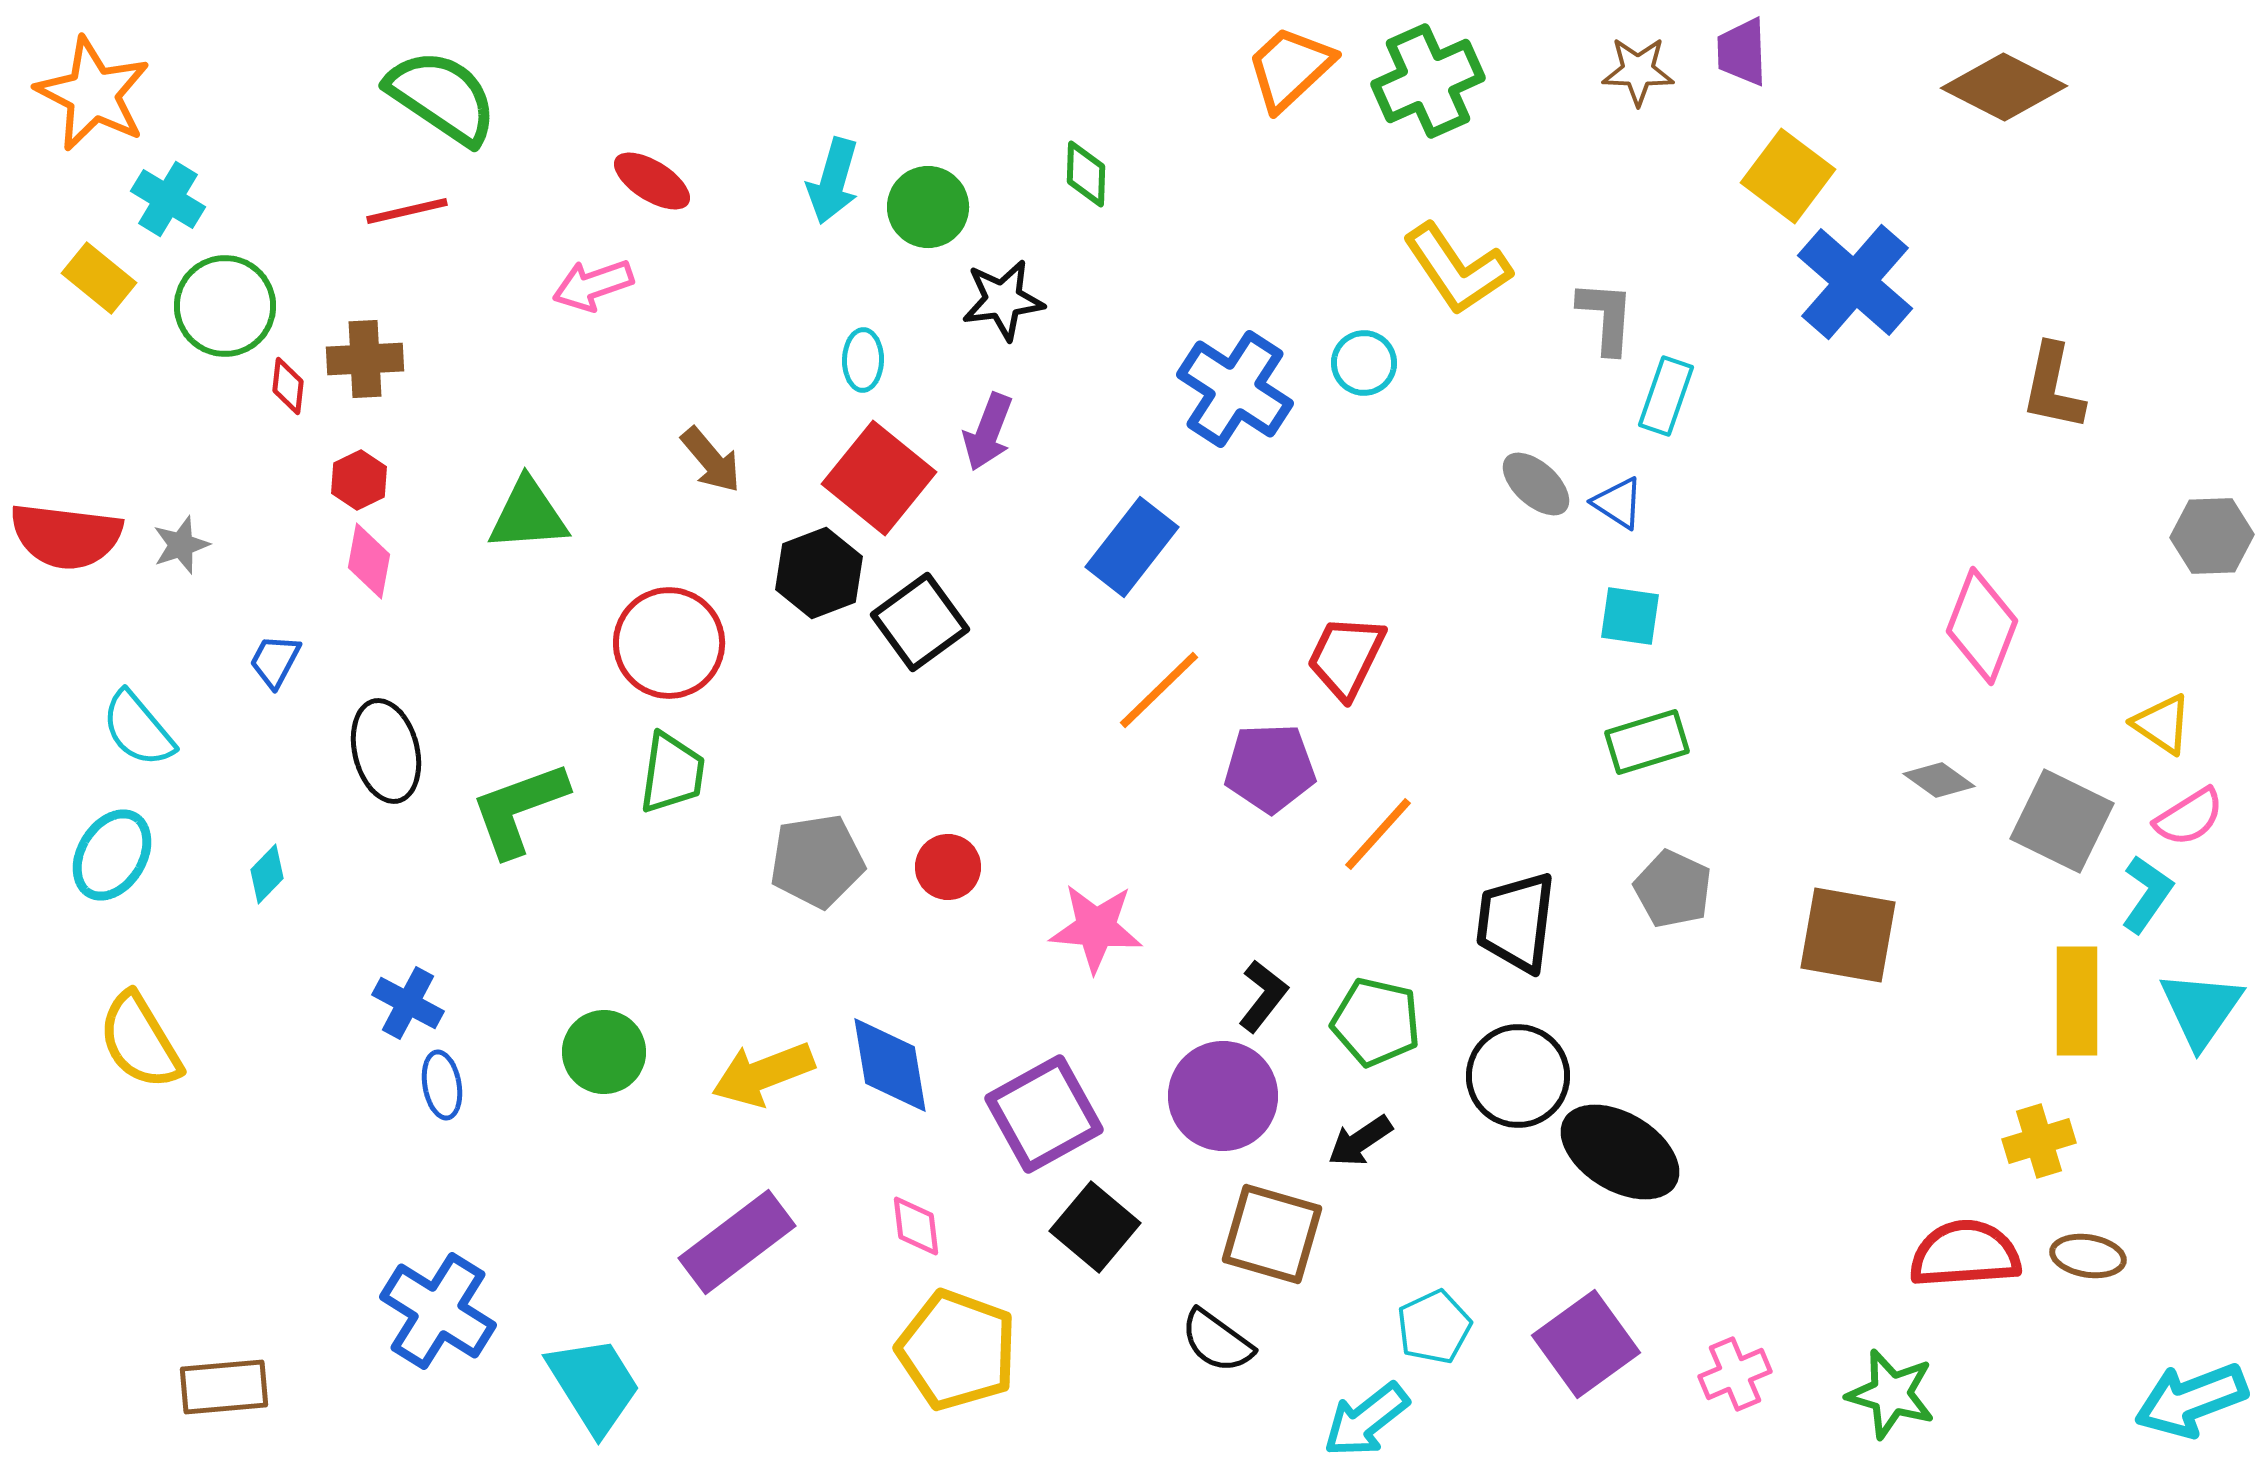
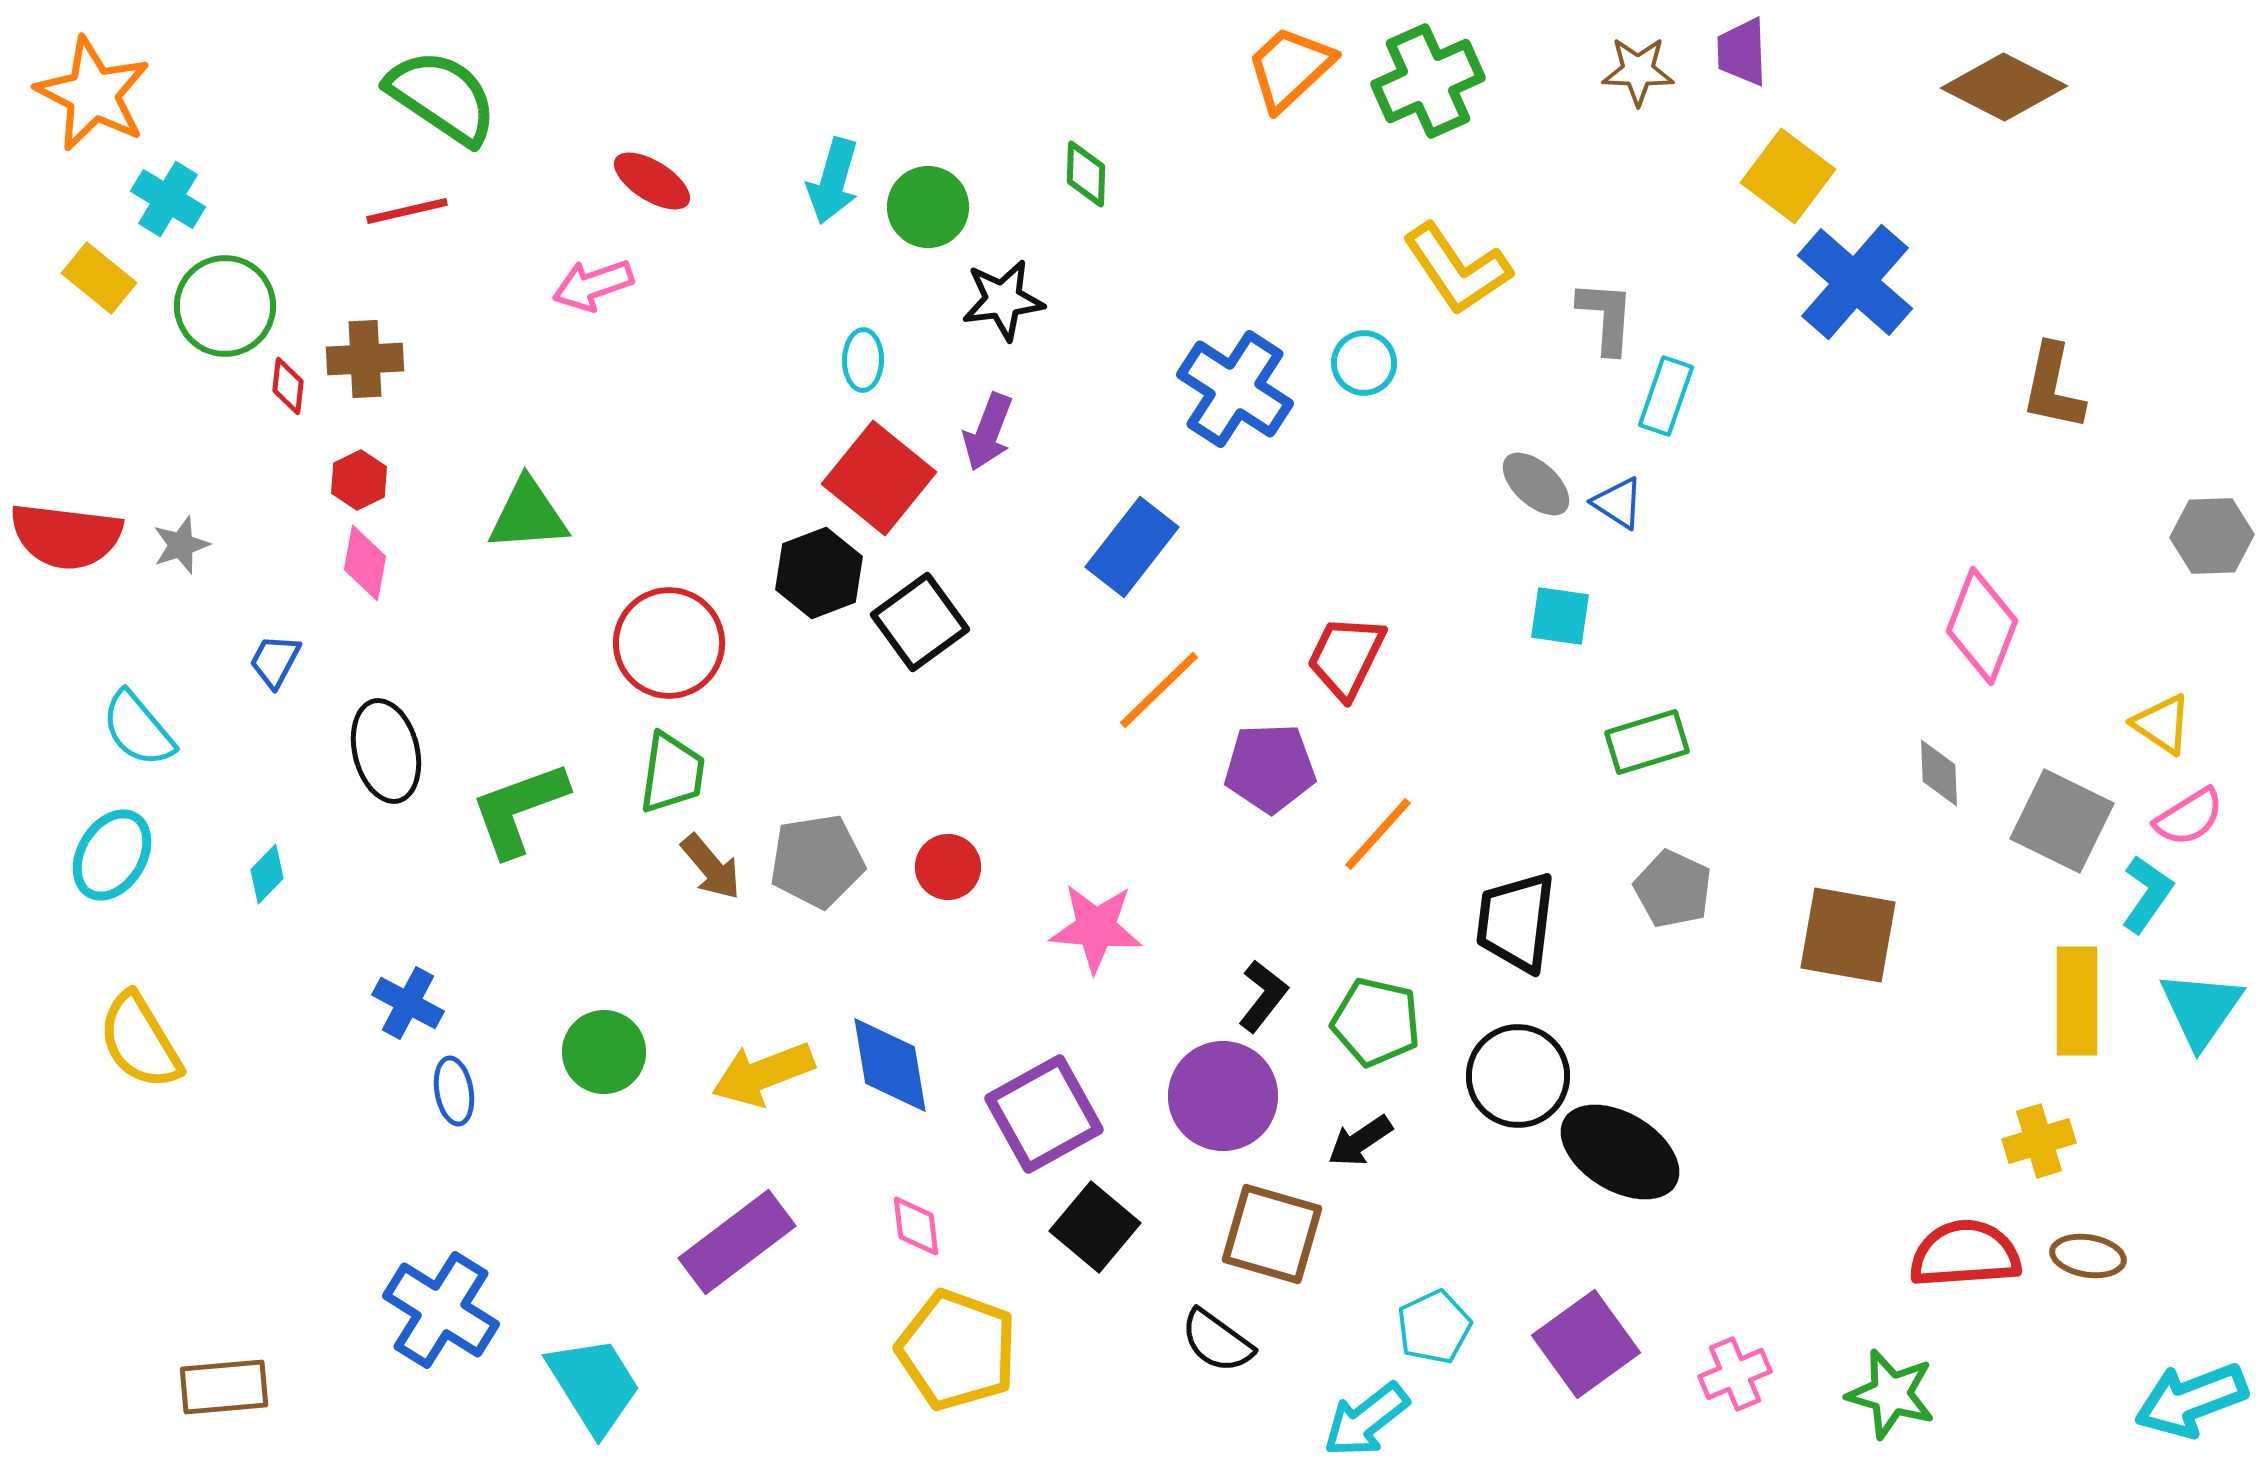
brown arrow at (711, 460): moved 407 px down
pink diamond at (369, 561): moved 4 px left, 2 px down
cyan square at (1630, 616): moved 70 px left
gray diamond at (1939, 780): moved 7 px up; rotated 52 degrees clockwise
blue ellipse at (442, 1085): moved 12 px right, 6 px down
blue cross at (438, 1311): moved 3 px right, 1 px up
